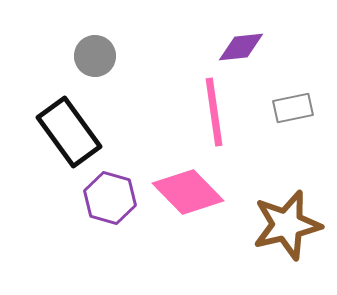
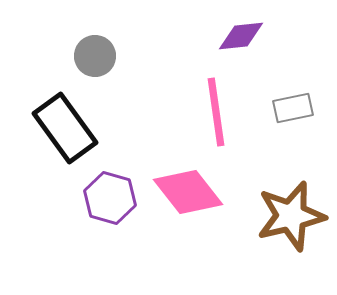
purple diamond: moved 11 px up
pink line: moved 2 px right
black rectangle: moved 4 px left, 4 px up
pink diamond: rotated 6 degrees clockwise
brown star: moved 4 px right, 9 px up
